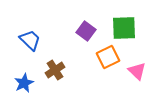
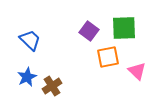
purple square: moved 3 px right
orange square: rotated 15 degrees clockwise
brown cross: moved 3 px left, 16 px down
blue star: moved 3 px right, 6 px up
